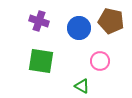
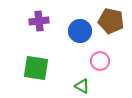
purple cross: rotated 24 degrees counterclockwise
blue circle: moved 1 px right, 3 px down
green square: moved 5 px left, 7 px down
